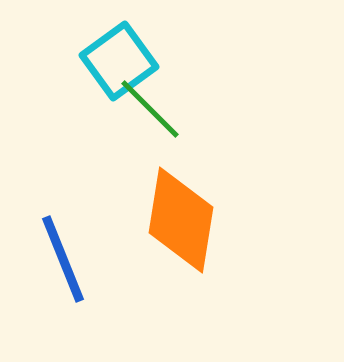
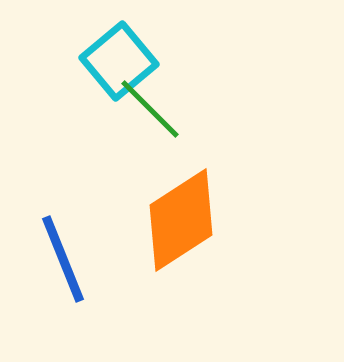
cyan square: rotated 4 degrees counterclockwise
orange diamond: rotated 48 degrees clockwise
